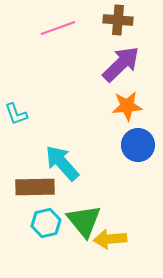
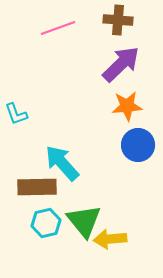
brown rectangle: moved 2 px right
